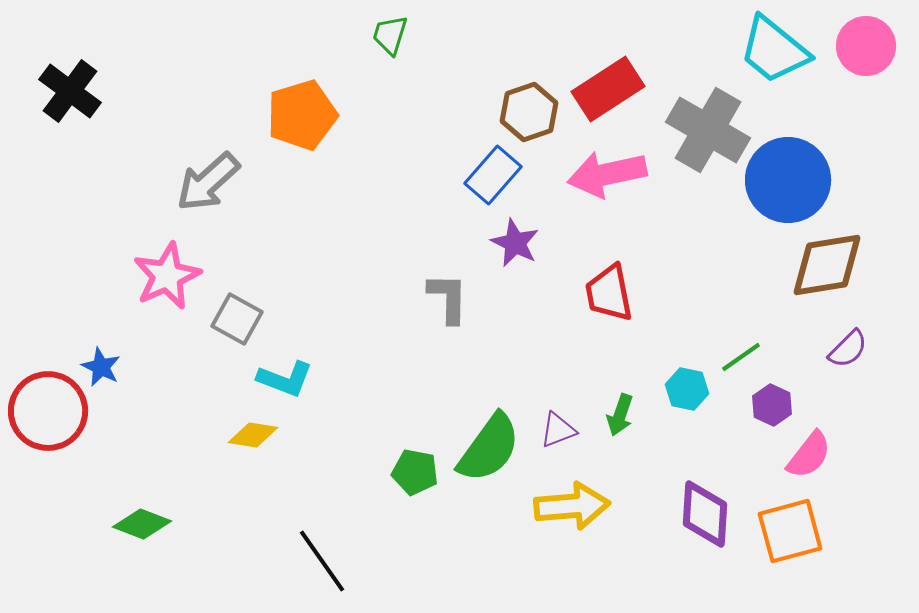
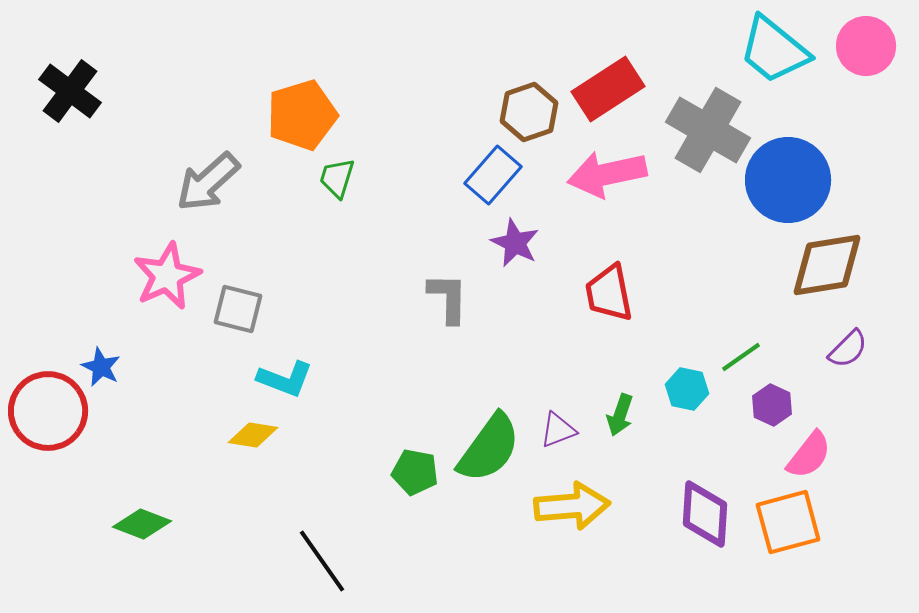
green trapezoid: moved 53 px left, 143 px down
gray square: moved 1 px right, 10 px up; rotated 15 degrees counterclockwise
orange square: moved 2 px left, 9 px up
